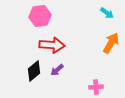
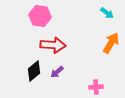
pink hexagon: rotated 15 degrees clockwise
red arrow: moved 1 px right
purple arrow: moved 2 px down
